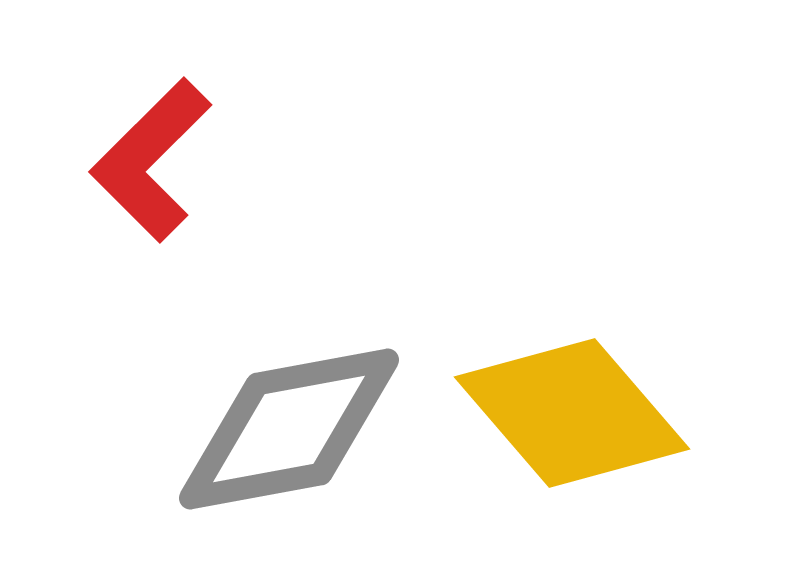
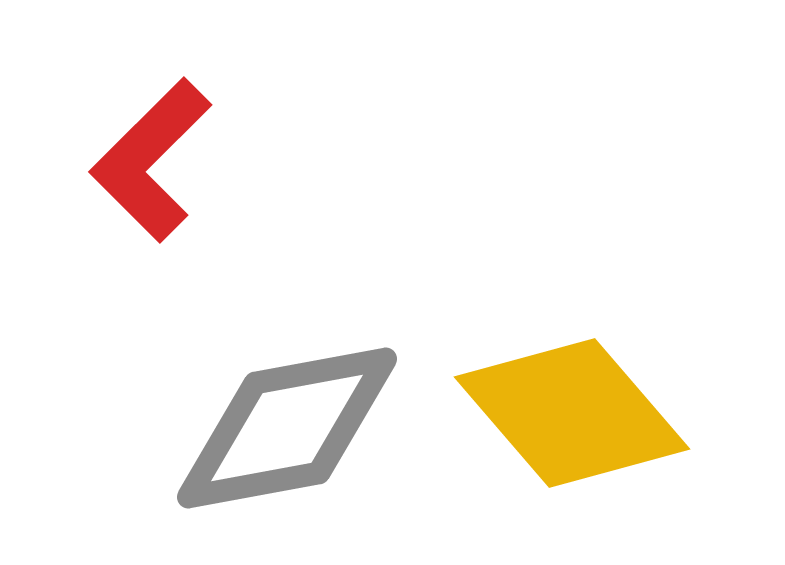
gray diamond: moved 2 px left, 1 px up
